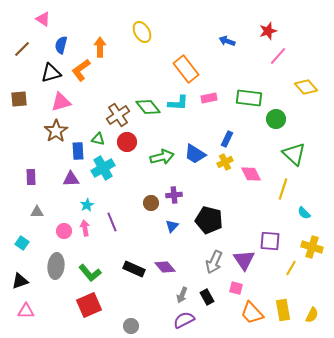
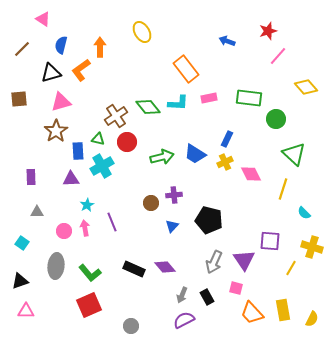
brown cross at (118, 115): moved 2 px left, 1 px down
cyan cross at (103, 168): moved 1 px left, 2 px up
yellow semicircle at (312, 315): moved 4 px down
